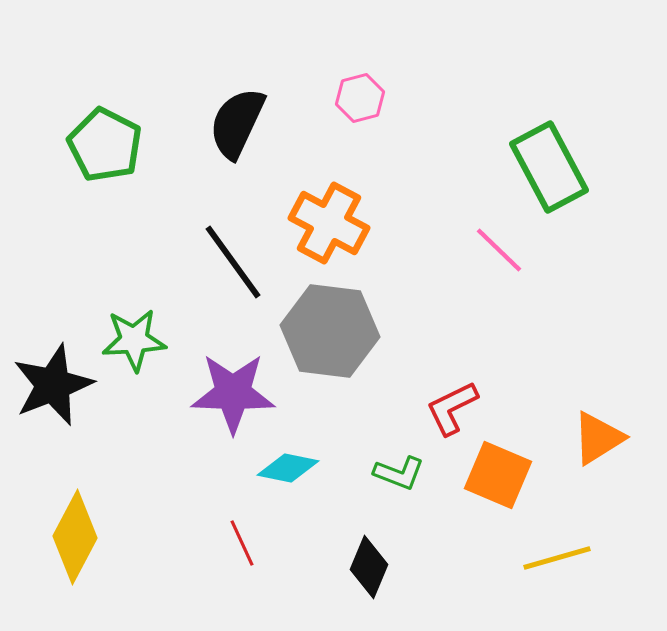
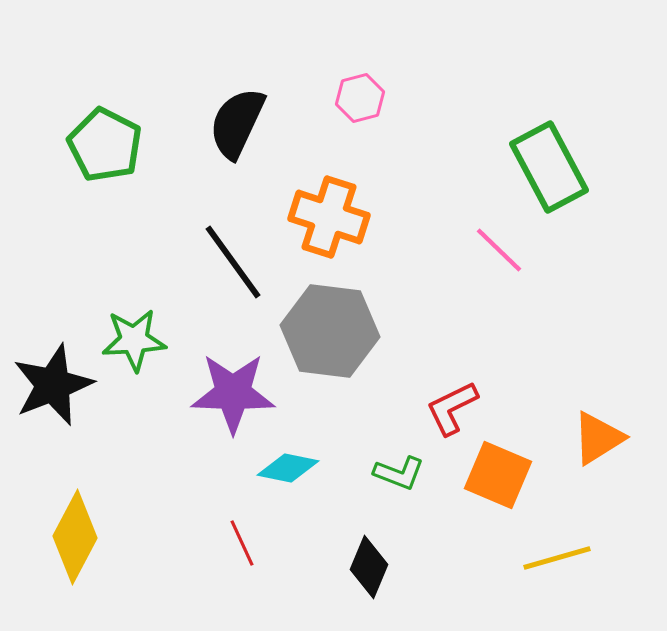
orange cross: moved 6 px up; rotated 10 degrees counterclockwise
